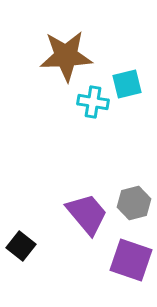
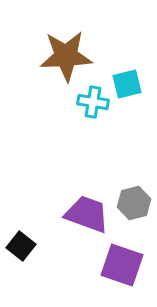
purple trapezoid: rotated 30 degrees counterclockwise
purple square: moved 9 px left, 5 px down
